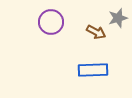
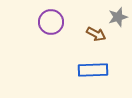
gray star: moved 1 px up
brown arrow: moved 2 px down
